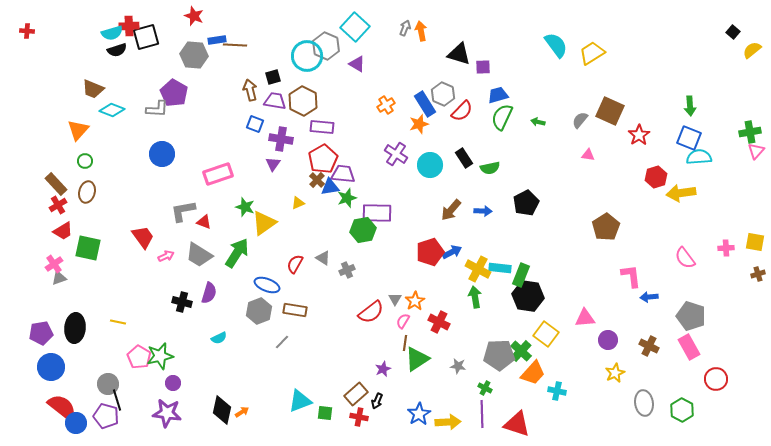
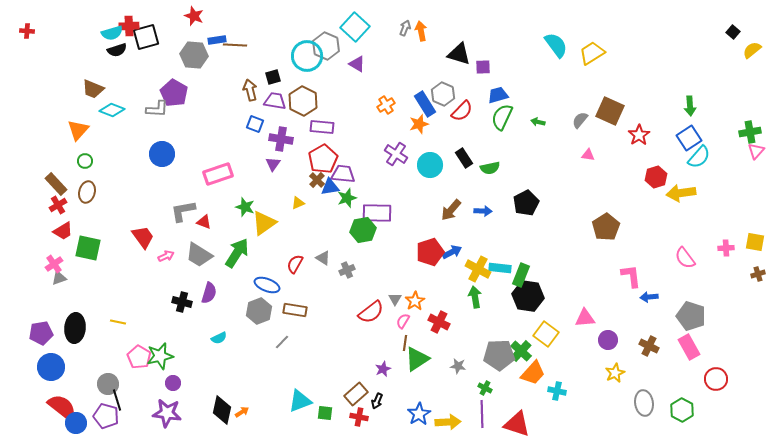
blue square at (689, 138): rotated 35 degrees clockwise
cyan semicircle at (699, 157): rotated 135 degrees clockwise
